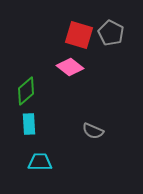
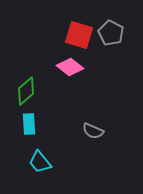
cyan trapezoid: rotated 130 degrees counterclockwise
